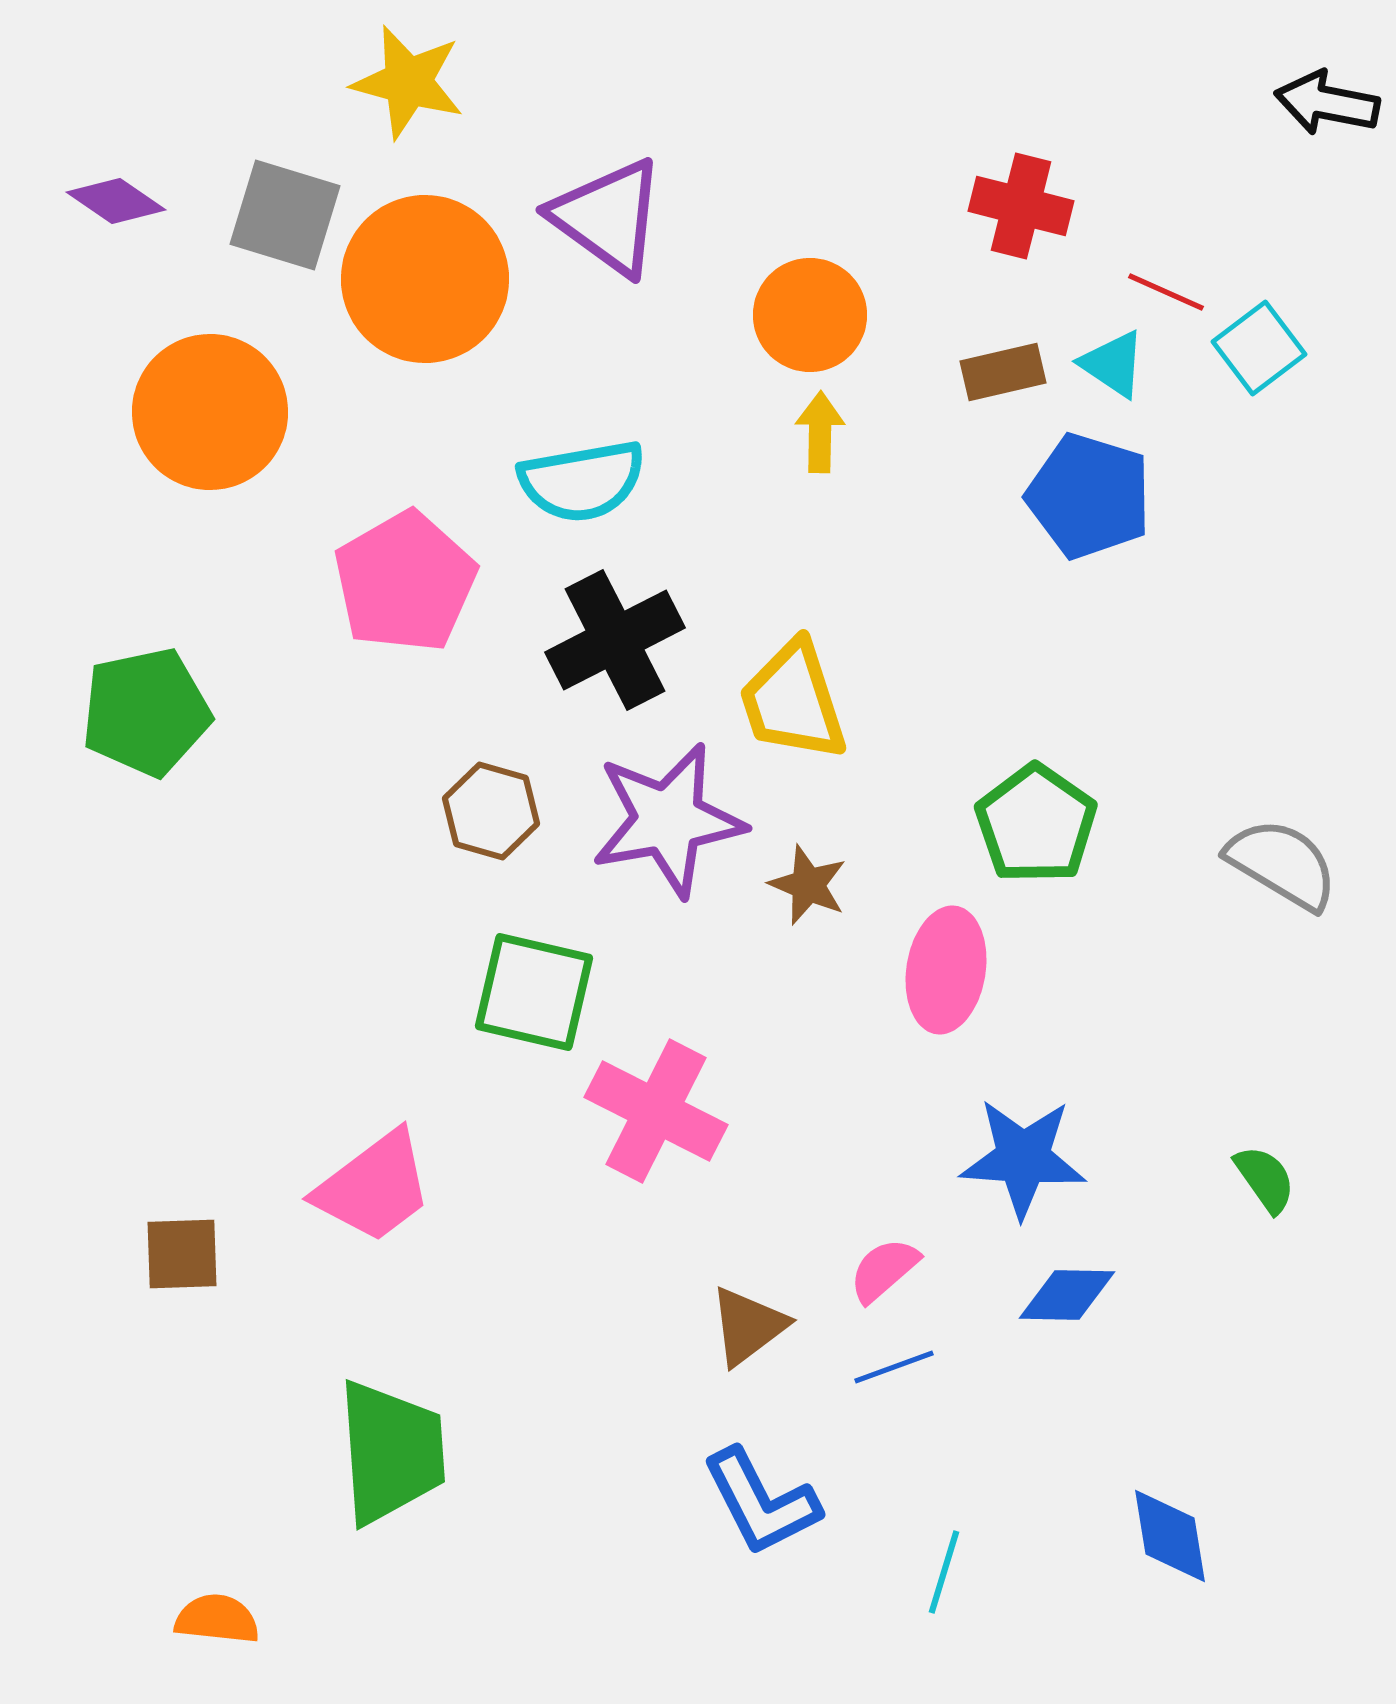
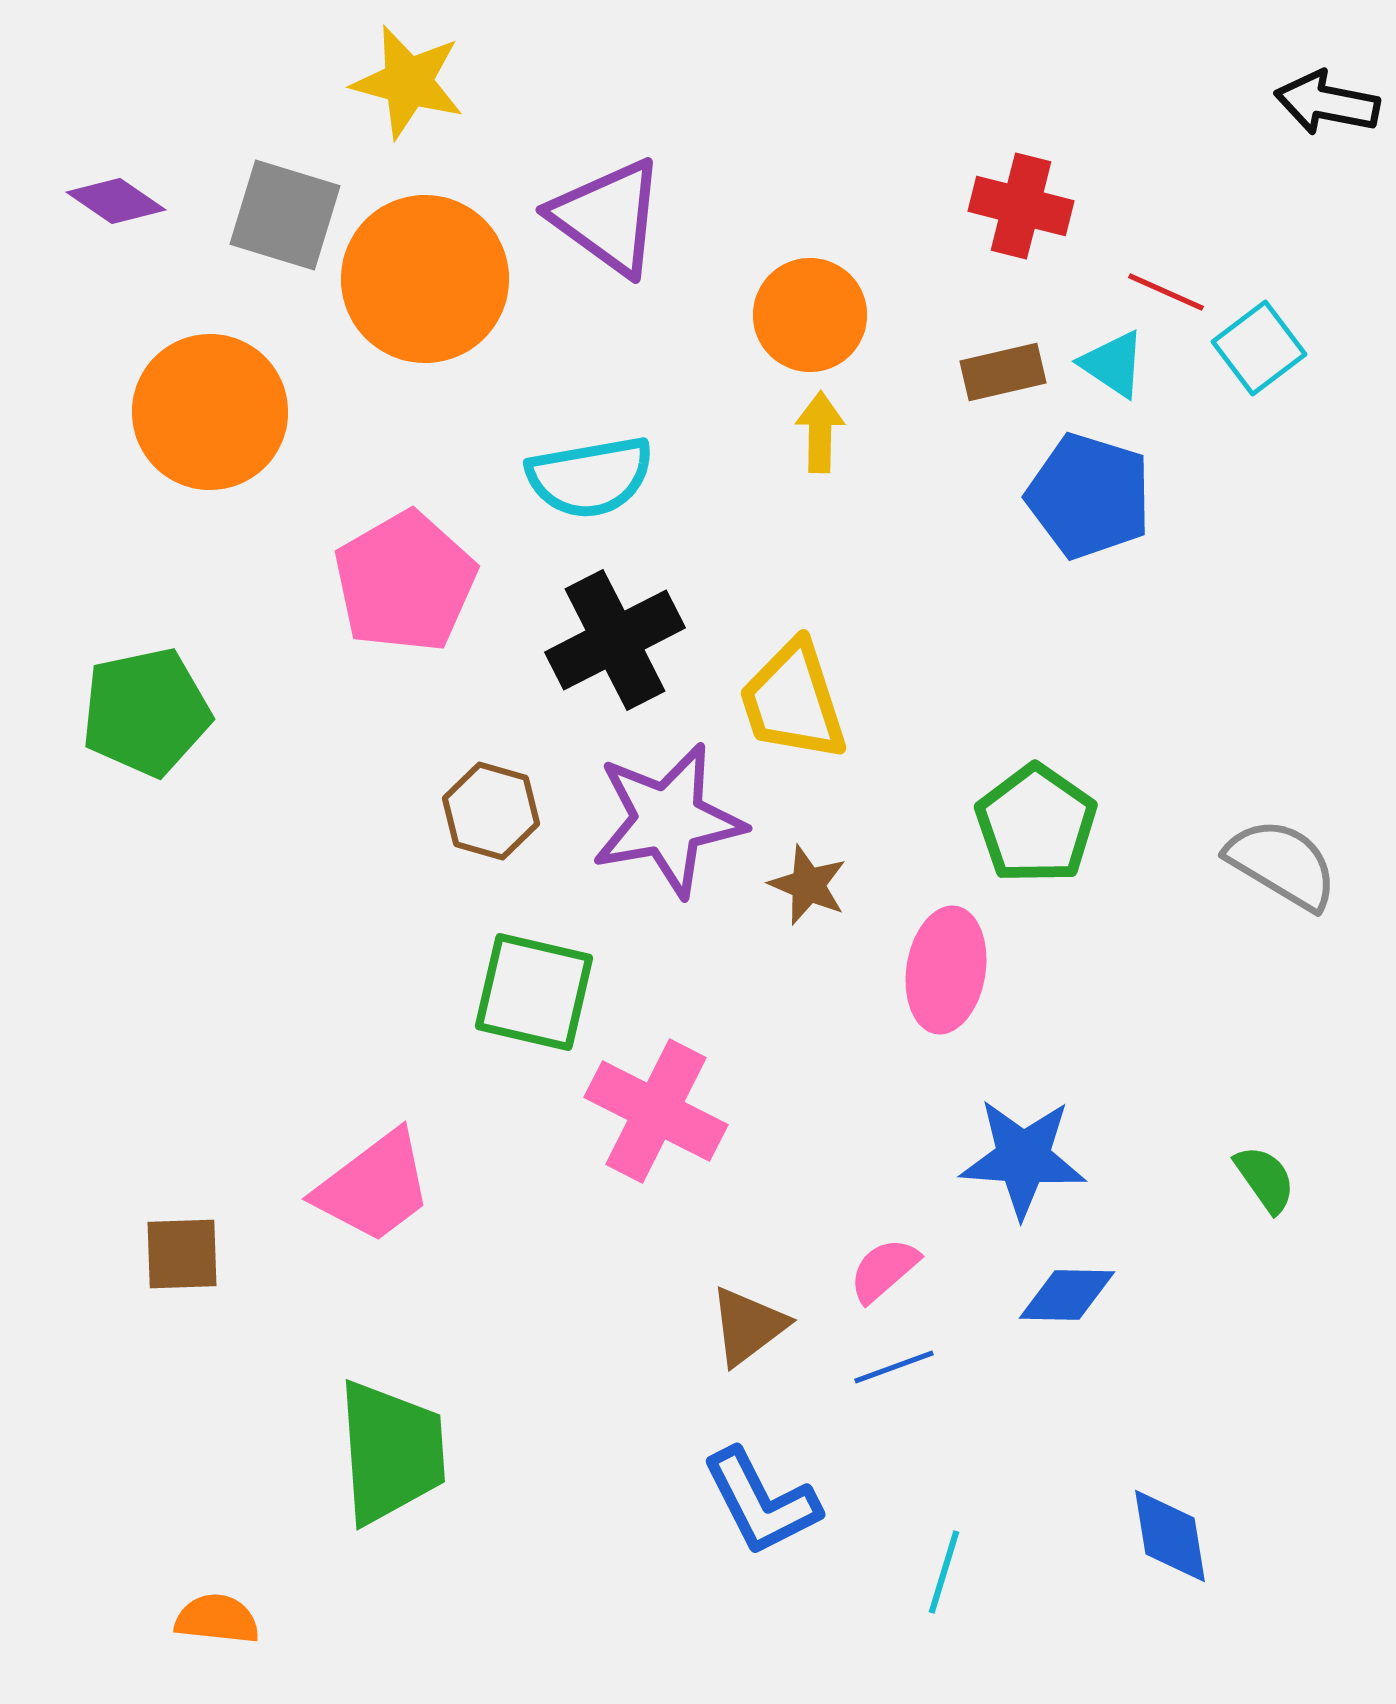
cyan semicircle at (582, 481): moved 8 px right, 4 px up
